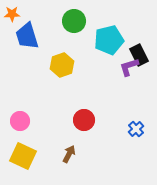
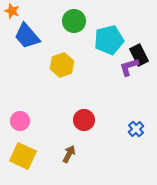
orange star: moved 3 px up; rotated 21 degrees clockwise
blue trapezoid: rotated 24 degrees counterclockwise
